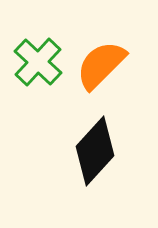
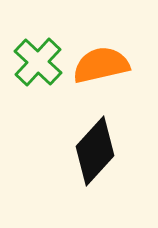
orange semicircle: rotated 32 degrees clockwise
